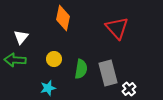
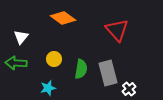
orange diamond: rotated 65 degrees counterclockwise
red triangle: moved 2 px down
green arrow: moved 1 px right, 3 px down
